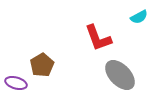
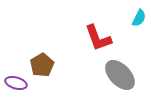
cyan semicircle: moved 1 px down; rotated 36 degrees counterclockwise
